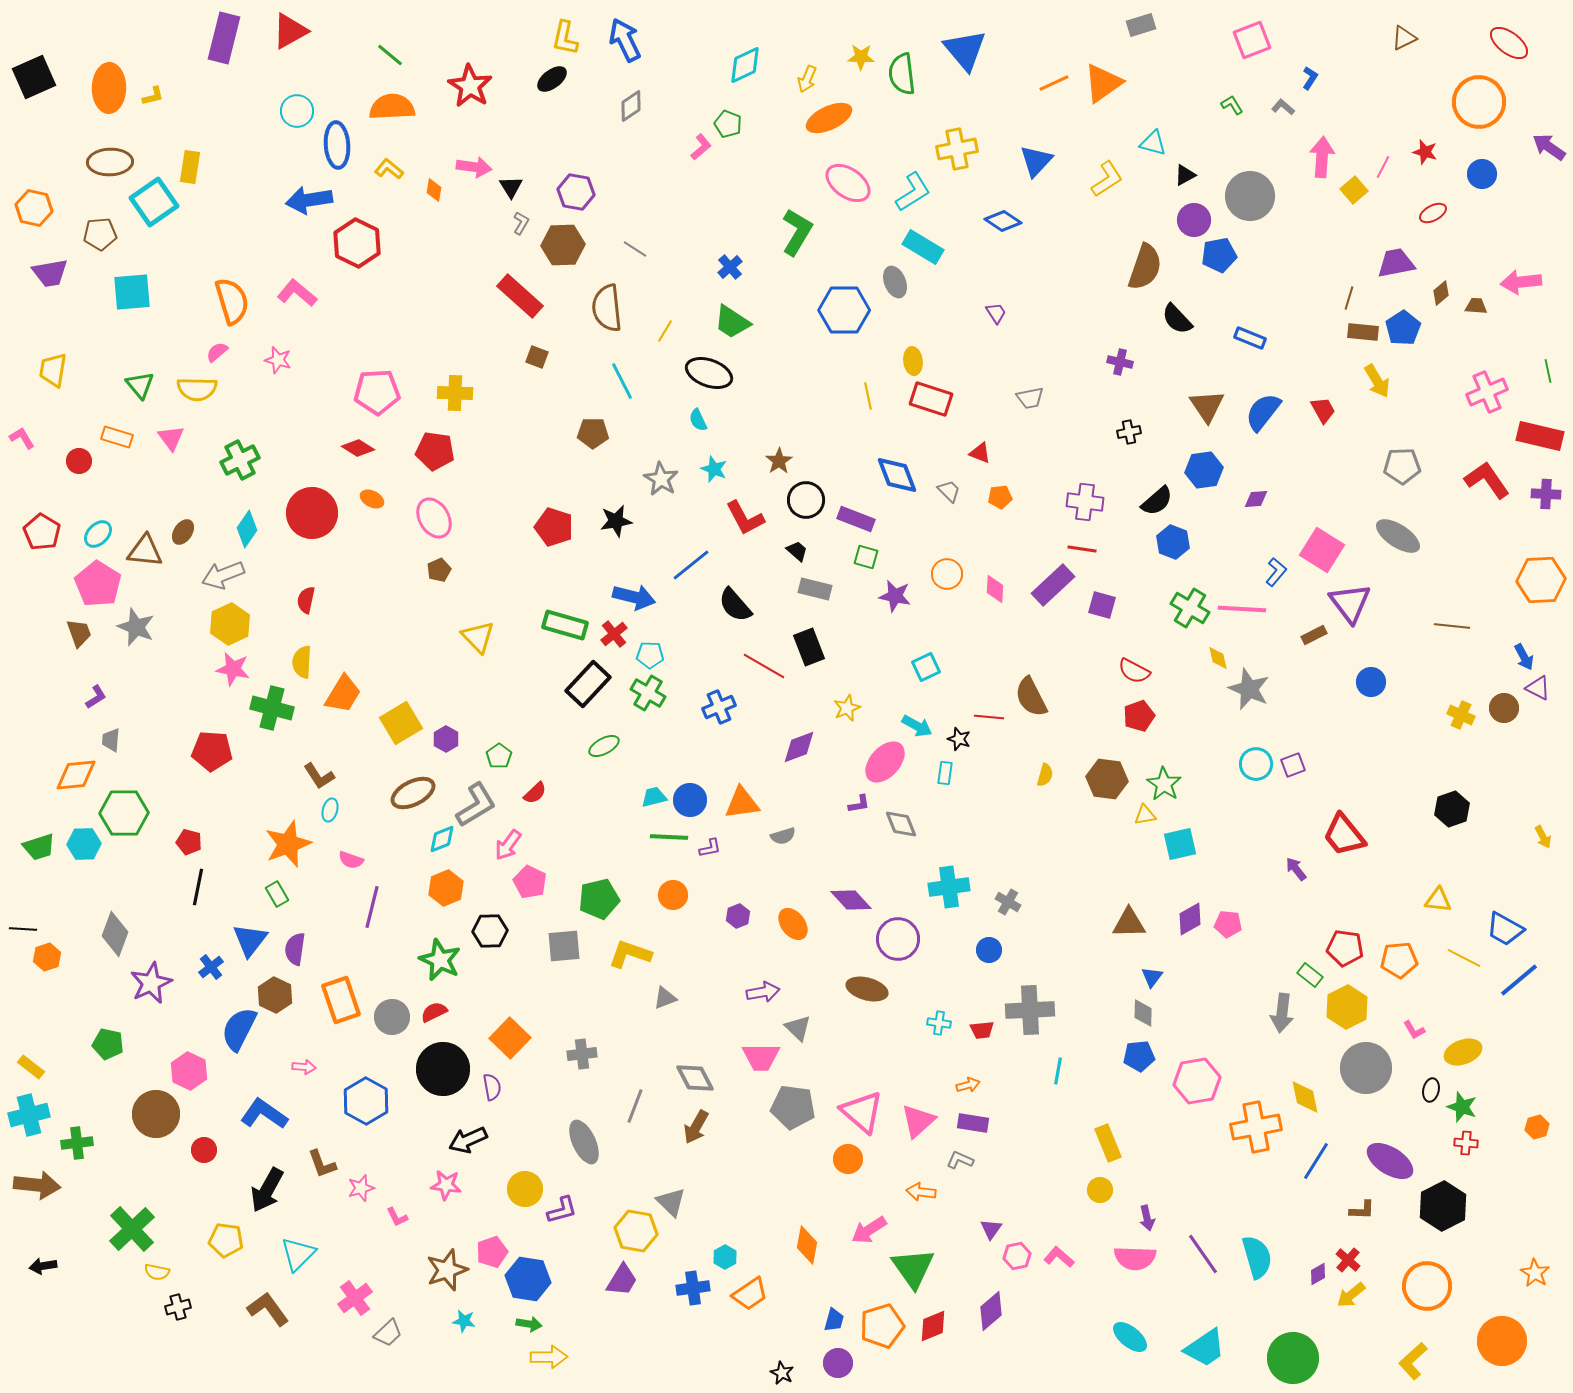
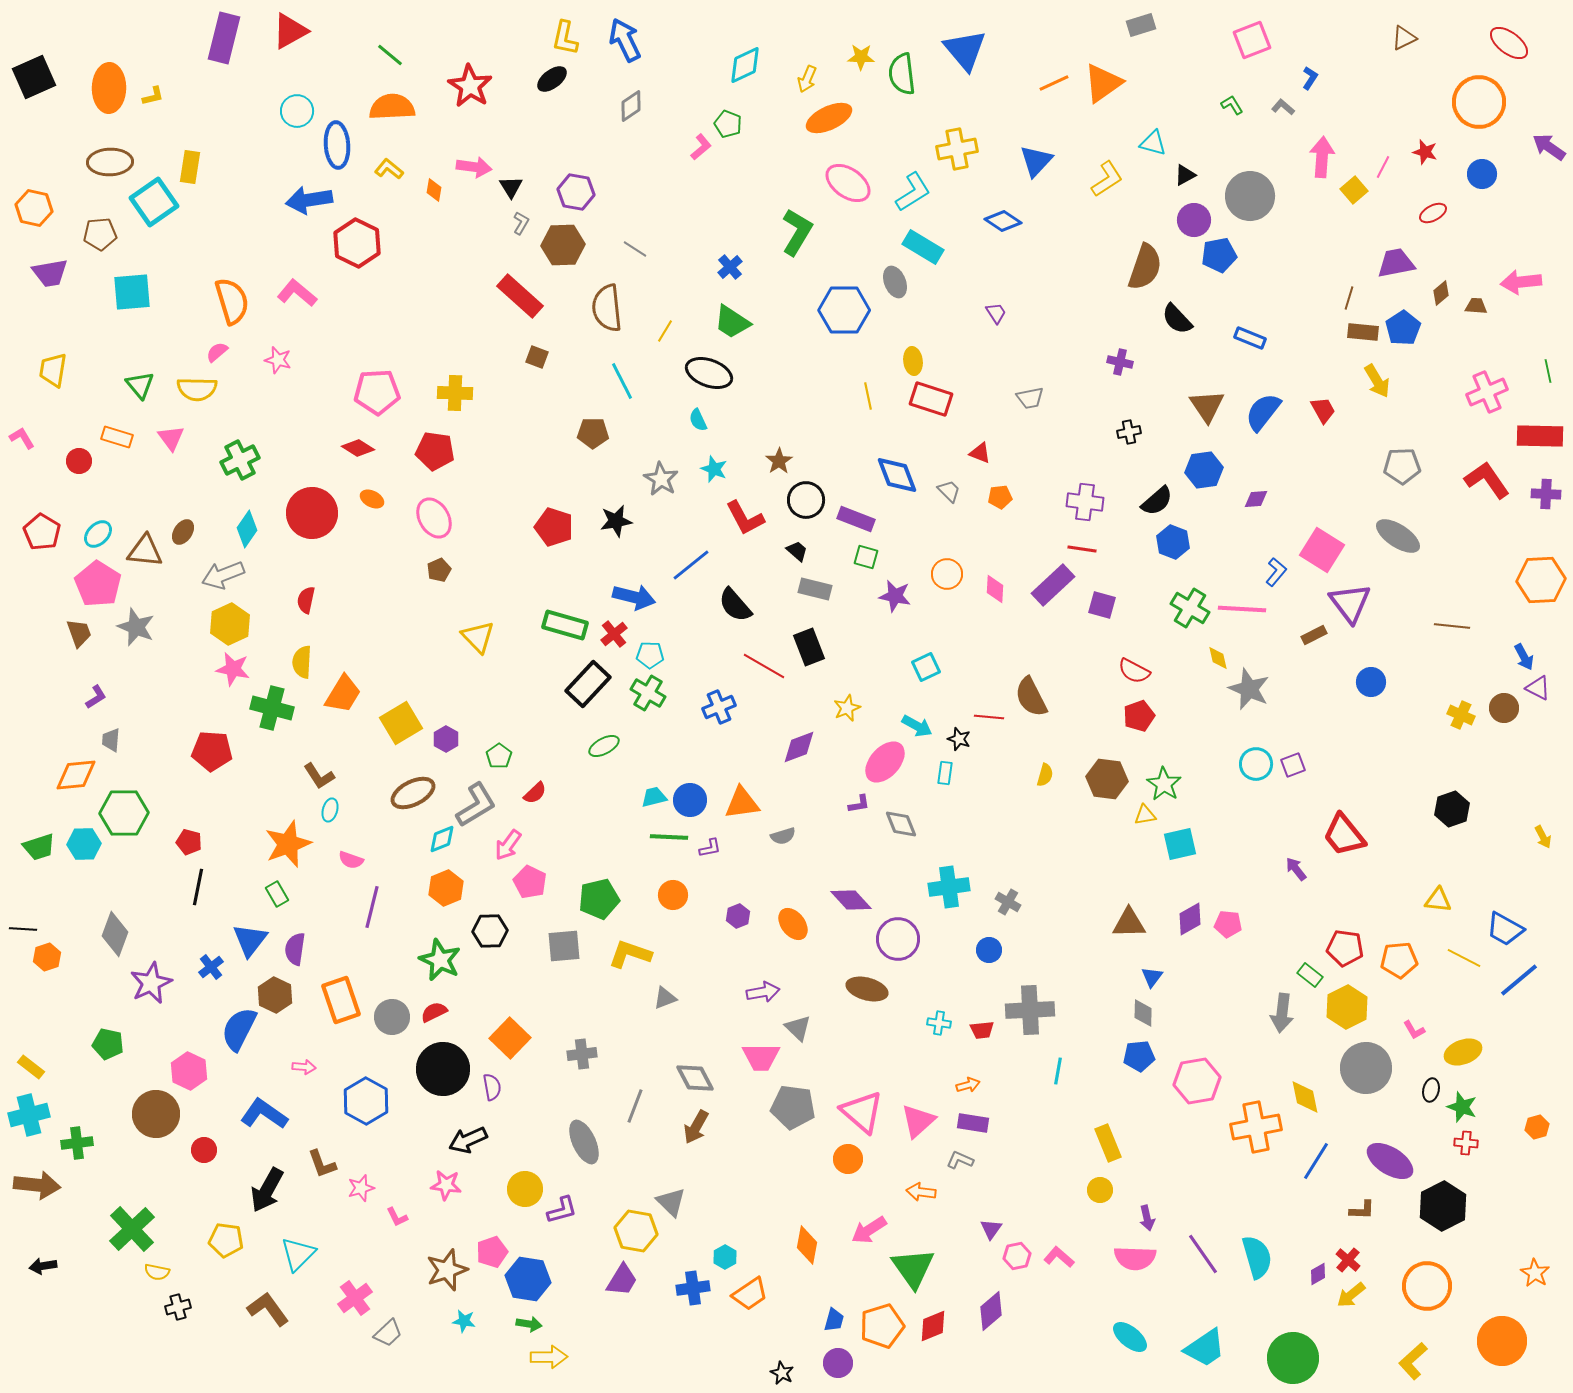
red rectangle at (1540, 436): rotated 12 degrees counterclockwise
